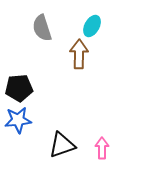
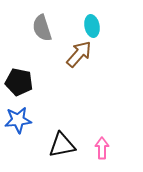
cyan ellipse: rotated 40 degrees counterclockwise
brown arrow: rotated 40 degrees clockwise
black pentagon: moved 6 px up; rotated 16 degrees clockwise
black triangle: rotated 8 degrees clockwise
